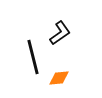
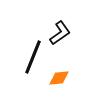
black line: rotated 36 degrees clockwise
